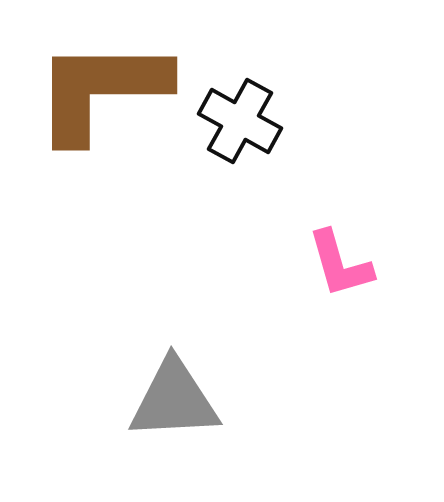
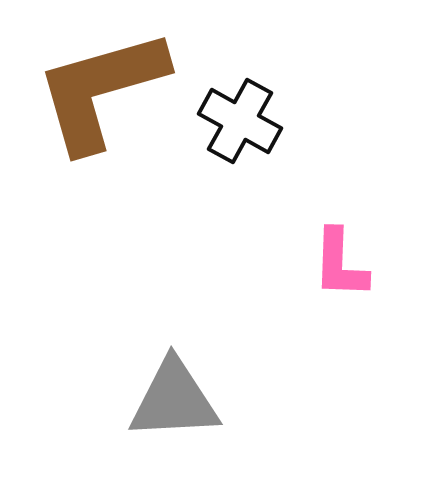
brown L-shape: rotated 16 degrees counterclockwise
pink L-shape: rotated 18 degrees clockwise
